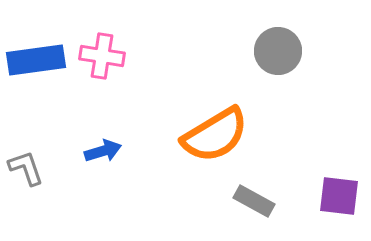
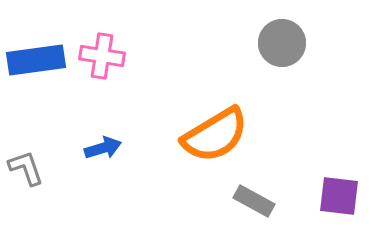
gray circle: moved 4 px right, 8 px up
blue arrow: moved 3 px up
